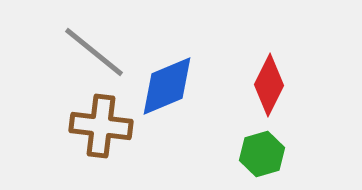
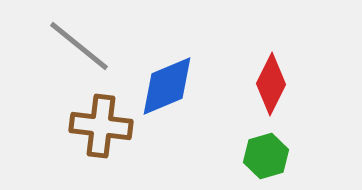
gray line: moved 15 px left, 6 px up
red diamond: moved 2 px right, 1 px up
green hexagon: moved 4 px right, 2 px down
